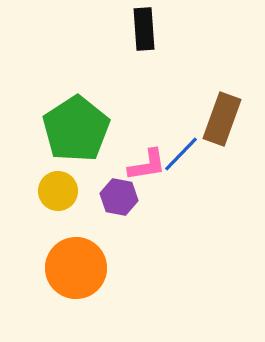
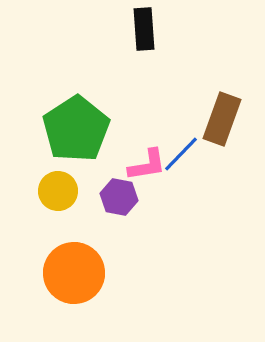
orange circle: moved 2 px left, 5 px down
